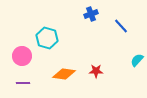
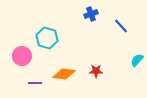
purple line: moved 12 px right
